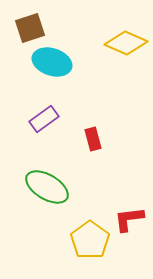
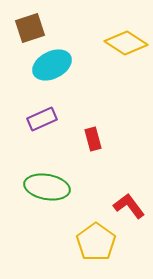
yellow diamond: rotated 9 degrees clockwise
cyan ellipse: moved 3 px down; rotated 45 degrees counterclockwise
purple rectangle: moved 2 px left; rotated 12 degrees clockwise
green ellipse: rotated 21 degrees counterclockwise
red L-shape: moved 13 px up; rotated 60 degrees clockwise
yellow pentagon: moved 6 px right, 2 px down
